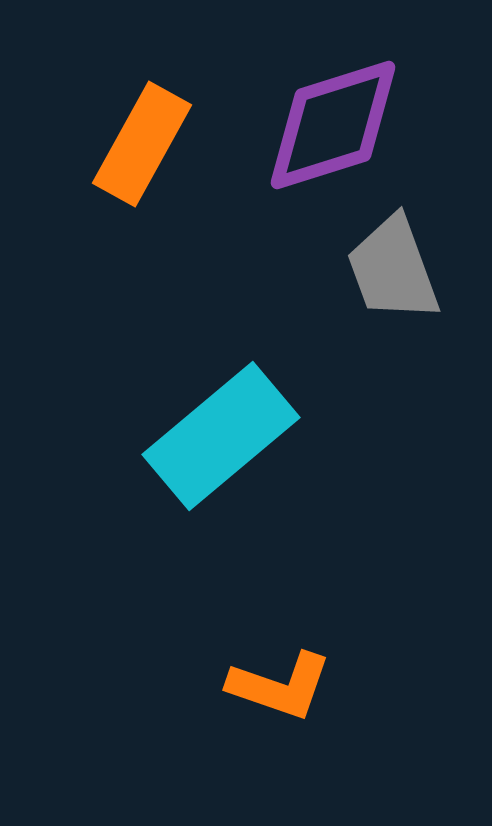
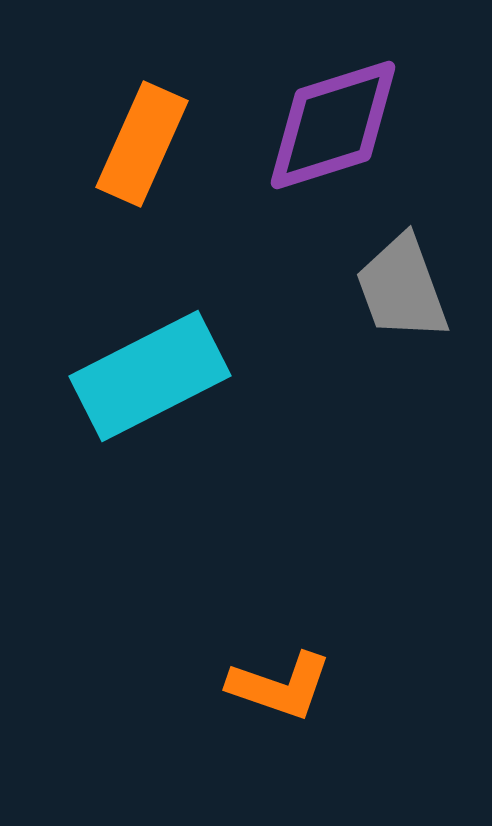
orange rectangle: rotated 5 degrees counterclockwise
gray trapezoid: moved 9 px right, 19 px down
cyan rectangle: moved 71 px left, 60 px up; rotated 13 degrees clockwise
